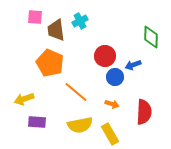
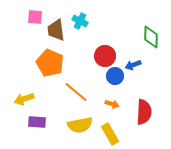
cyan cross: rotated 35 degrees counterclockwise
blue circle: moved 1 px up
